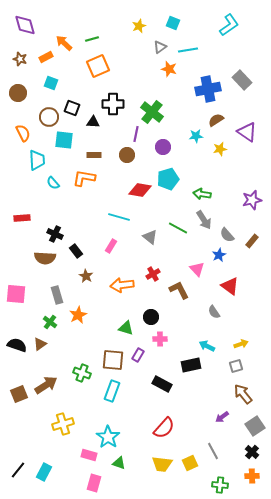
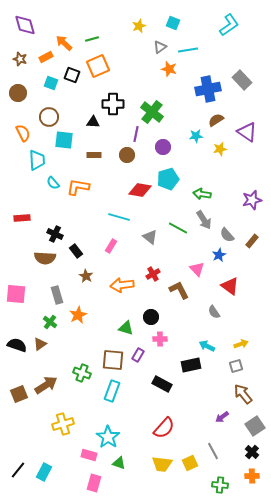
black square at (72, 108): moved 33 px up
orange L-shape at (84, 178): moved 6 px left, 9 px down
